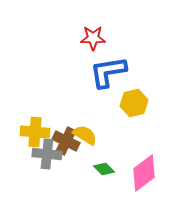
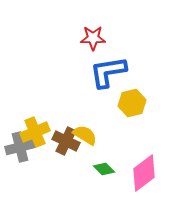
yellow hexagon: moved 2 px left
yellow cross: rotated 28 degrees counterclockwise
gray cross: moved 27 px left, 7 px up; rotated 20 degrees counterclockwise
